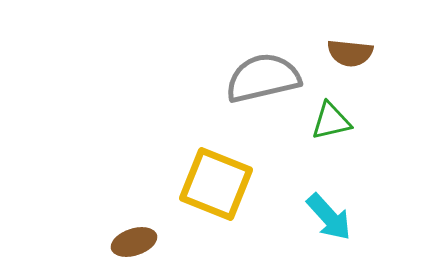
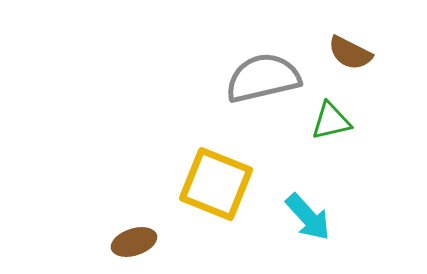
brown semicircle: rotated 21 degrees clockwise
cyan arrow: moved 21 px left
